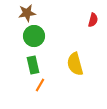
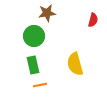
brown star: moved 20 px right
orange line: rotated 48 degrees clockwise
